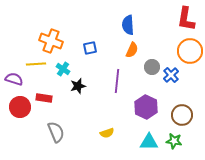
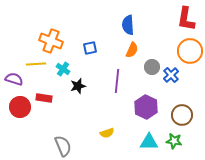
gray semicircle: moved 7 px right, 14 px down
